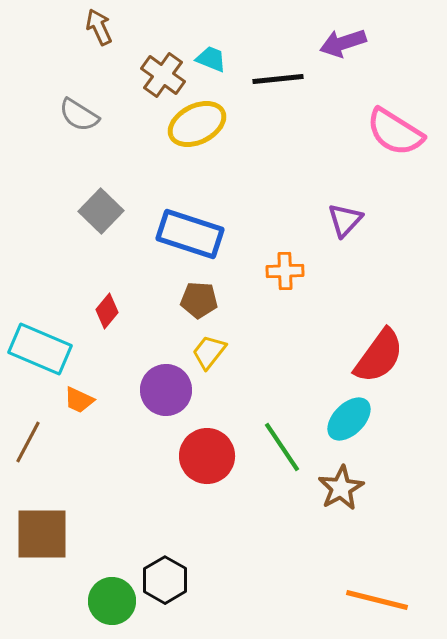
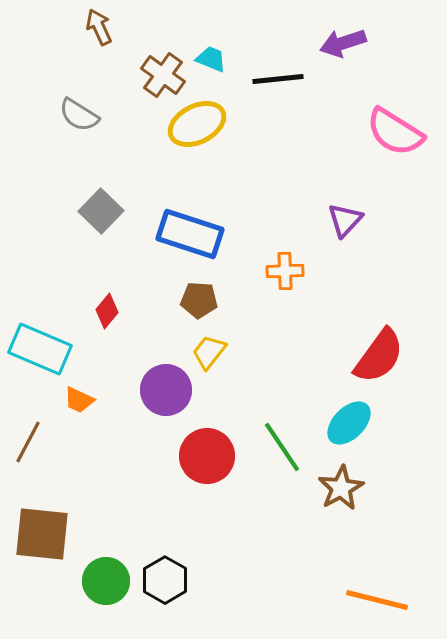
cyan ellipse: moved 4 px down
brown square: rotated 6 degrees clockwise
green circle: moved 6 px left, 20 px up
